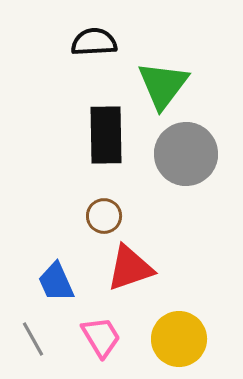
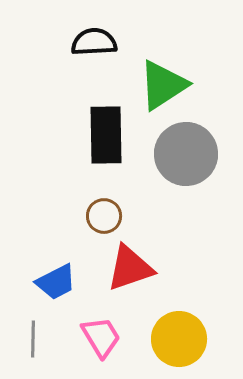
green triangle: rotated 20 degrees clockwise
blue trapezoid: rotated 93 degrees counterclockwise
gray line: rotated 30 degrees clockwise
